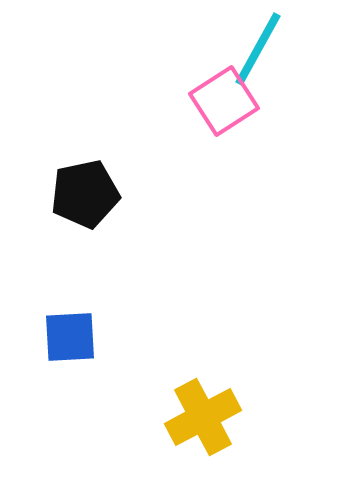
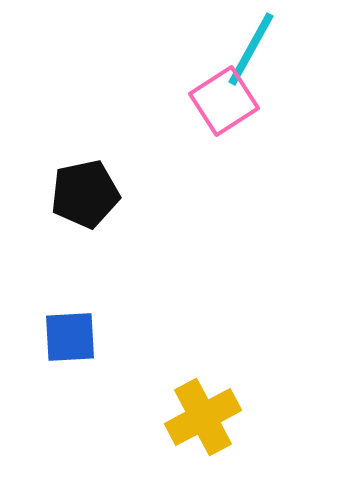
cyan line: moved 7 px left
